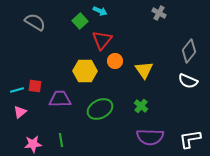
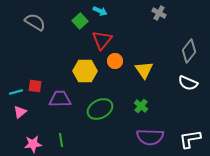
white semicircle: moved 2 px down
cyan line: moved 1 px left, 2 px down
